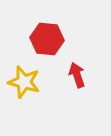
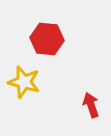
red arrow: moved 14 px right, 30 px down
